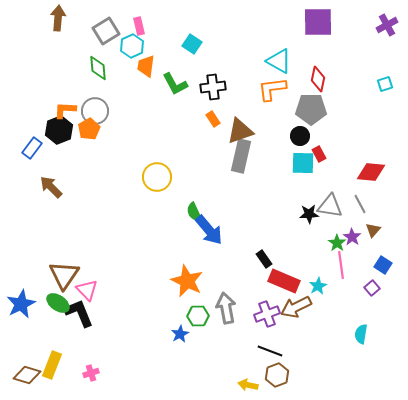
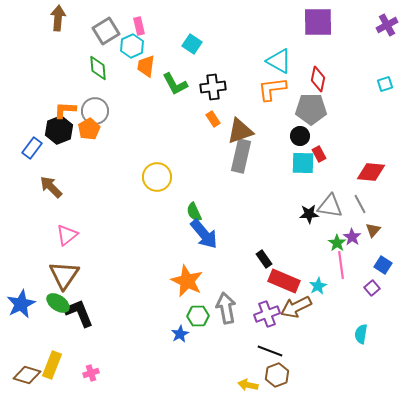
blue arrow at (209, 230): moved 5 px left, 4 px down
pink triangle at (87, 290): moved 20 px left, 55 px up; rotated 35 degrees clockwise
